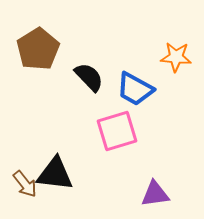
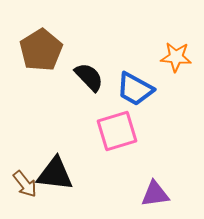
brown pentagon: moved 3 px right, 1 px down
